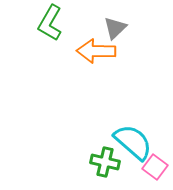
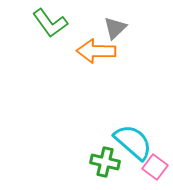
green L-shape: rotated 66 degrees counterclockwise
